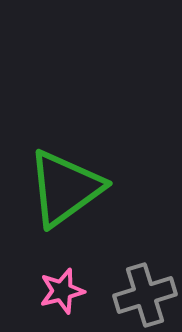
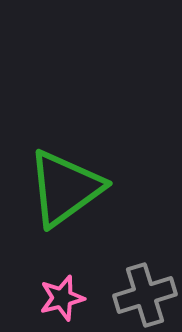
pink star: moved 7 px down
